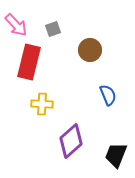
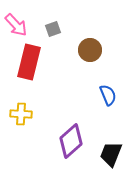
yellow cross: moved 21 px left, 10 px down
black trapezoid: moved 5 px left, 1 px up
